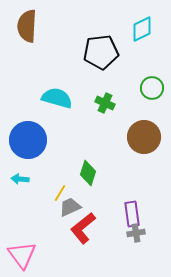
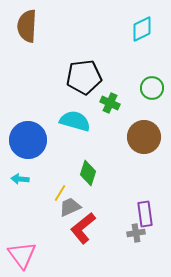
black pentagon: moved 17 px left, 25 px down
cyan semicircle: moved 18 px right, 23 px down
green cross: moved 5 px right
purple rectangle: moved 13 px right
